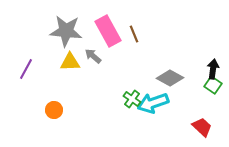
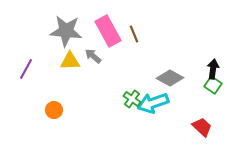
yellow triangle: moved 1 px up
